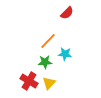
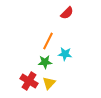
orange line: rotated 18 degrees counterclockwise
